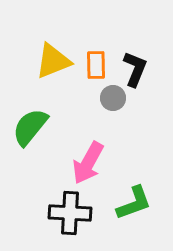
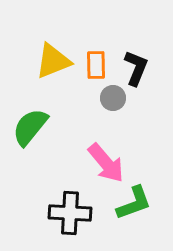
black L-shape: moved 1 px right, 1 px up
pink arrow: moved 18 px right; rotated 69 degrees counterclockwise
